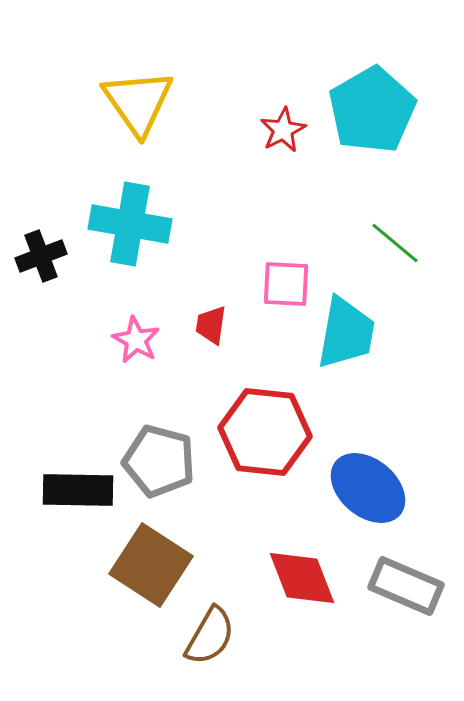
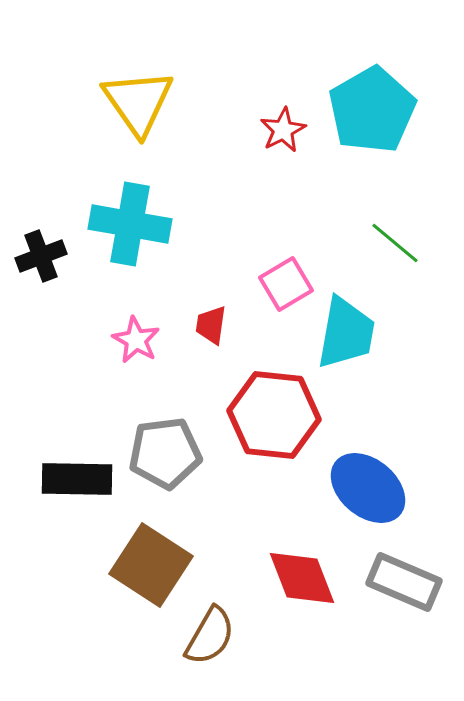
pink square: rotated 34 degrees counterclockwise
red hexagon: moved 9 px right, 17 px up
gray pentagon: moved 6 px right, 8 px up; rotated 22 degrees counterclockwise
black rectangle: moved 1 px left, 11 px up
gray rectangle: moved 2 px left, 4 px up
